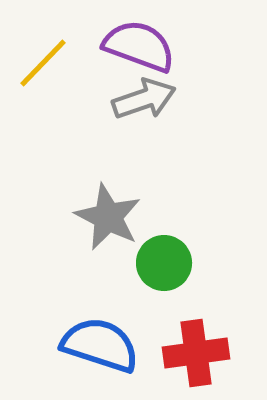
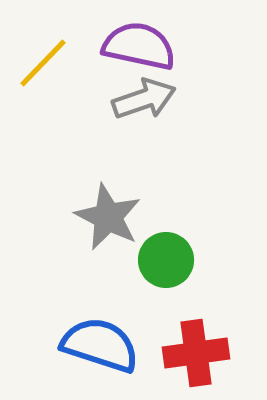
purple semicircle: rotated 8 degrees counterclockwise
green circle: moved 2 px right, 3 px up
